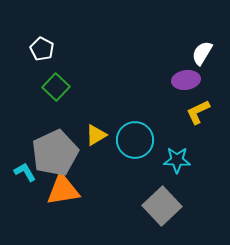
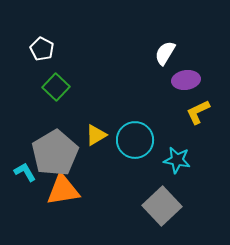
white semicircle: moved 37 px left
gray pentagon: rotated 6 degrees counterclockwise
cyan star: rotated 8 degrees clockwise
